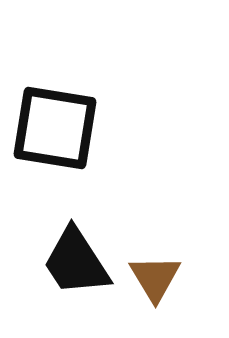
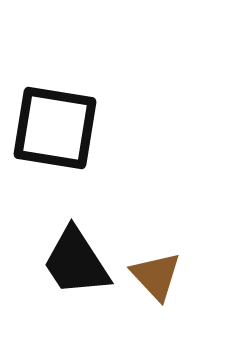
brown triangle: moved 1 px right, 2 px up; rotated 12 degrees counterclockwise
